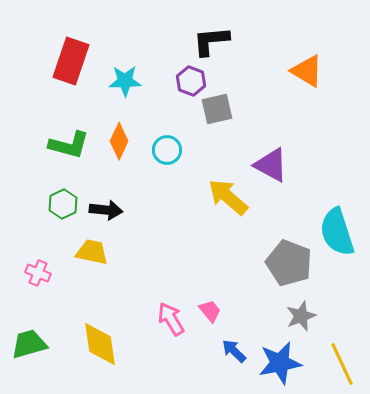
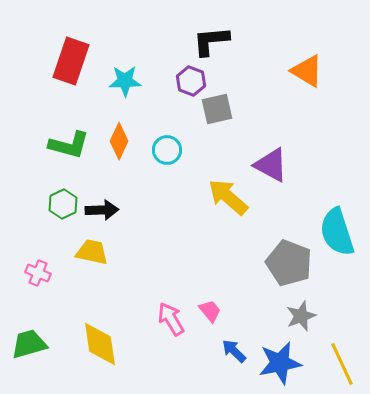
black arrow: moved 4 px left; rotated 8 degrees counterclockwise
